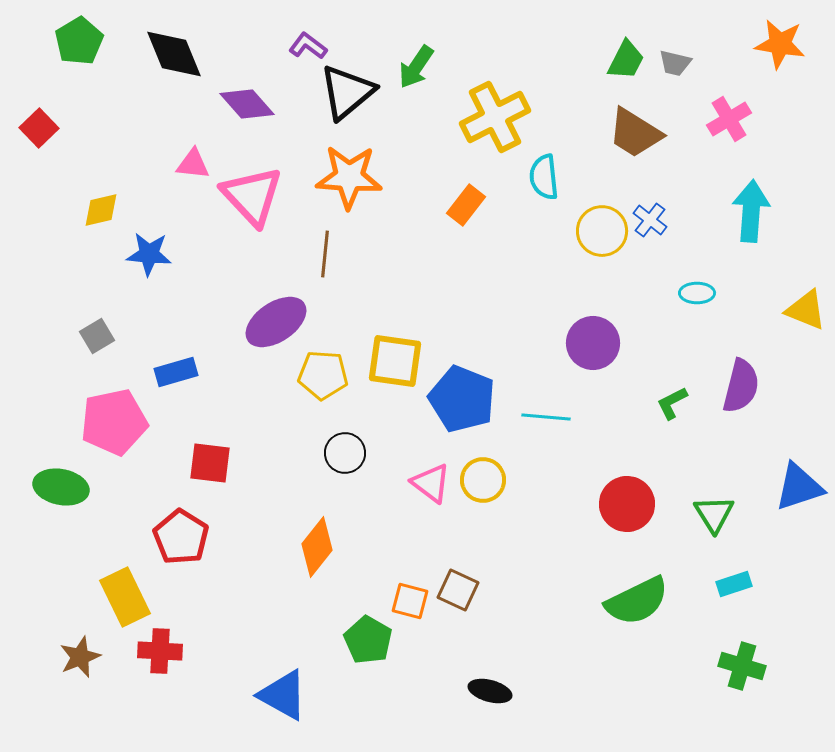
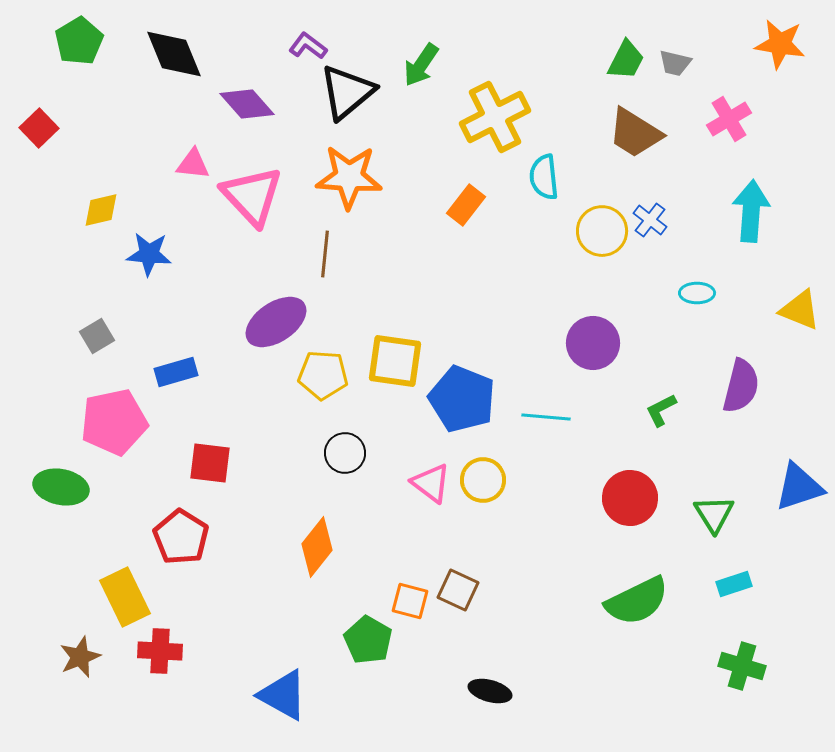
green arrow at (416, 67): moved 5 px right, 2 px up
yellow triangle at (806, 310): moved 6 px left
green L-shape at (672, 403): moved 11 px left, 7 px down
red circle at (627, 504): moved 3 px right, 6 px up
